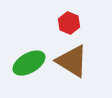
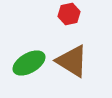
red hexagon: moved 9 px up; rotated 25 degrees clockwise
